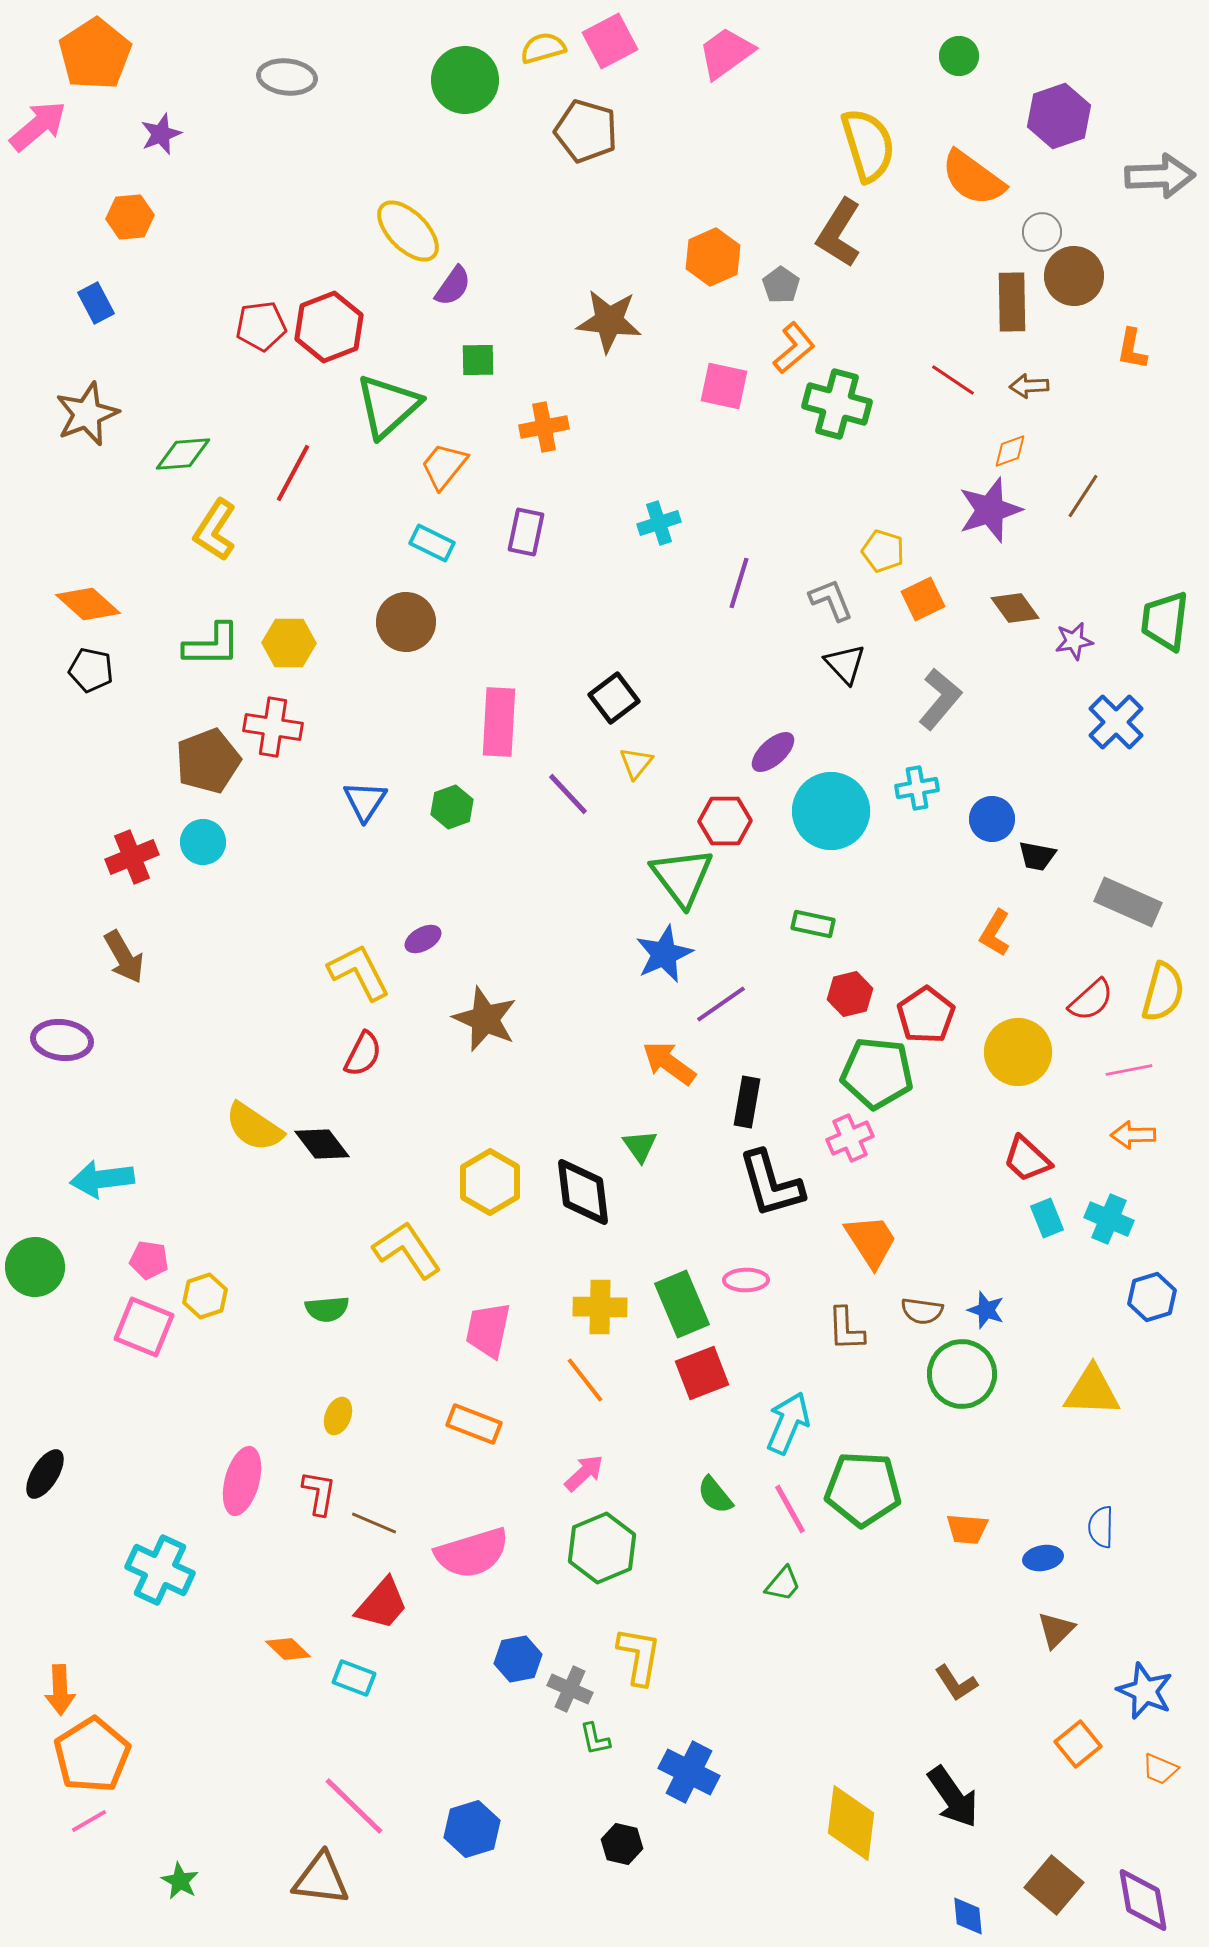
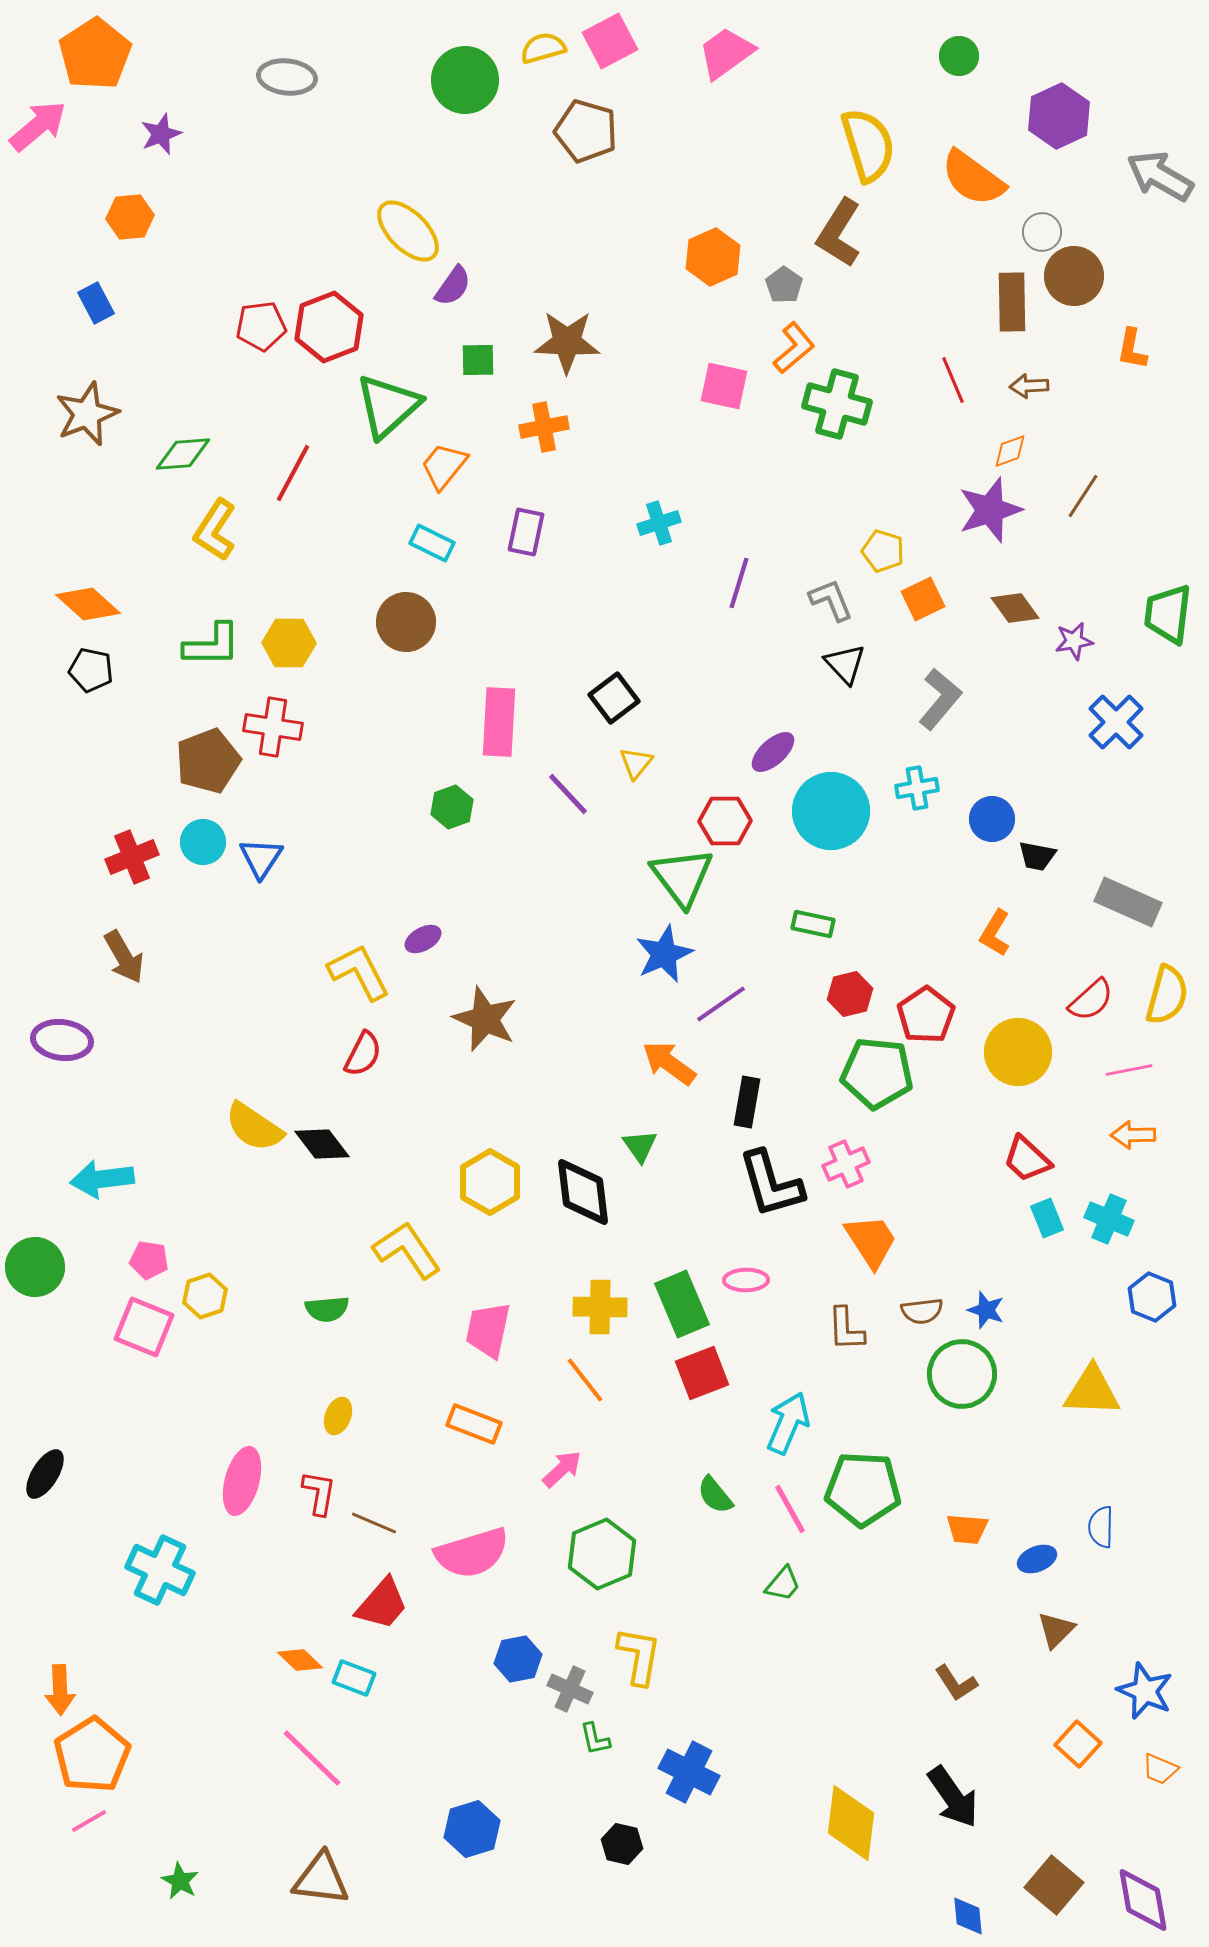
purple hexagon at (1059, 116): rotated 6 degrees counterclockwise
gray arrow at (1160, 176): rotated 148 degrees counterclockwise
gray pentagon at (781, 285): moved 3 px right
brown star at (609, 321): moved 42 px left, 21 px down; rotated 4 degrees counterclockwise
red line at (953, 380): rotated 33 degrees clockwise
green trapezoid at (1165, 621): moved 3 px right, 7 px up
blue triangle at (365, 801): moved 104 px left, 57 px down
yellow semicircle at (1163, 992): moved 4 px right, 3 px down
pink cross at (850, 1138): moved 4 px left, 26 px down
blue hexagon at (1152, 1297): rotated 21 degrees counterclockwise
brown semicircle at (922, 1311): rotated 15 degrees counterclockwise
pink arrow at (584, 1473): moved 22 px left, 4 px up
green hexagon at (602, 1548): moved 6 px down
blue ellipse at (1043, 1558): moved 6 px left, 1 px down; rotated 12 degrees counterclockwise
orange diamond at (288, 1649): moved 12 px right, 11 px down
orange square at (1078, 1744): rotated 9 degrees counterclockwise
pink line at (354, 1806): moved 42 px left, 48 px up
